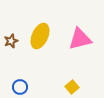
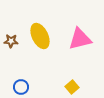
yellow ellipse: rotated 50 degrees counterclockwise
brown star: rotated 24 degrees clockwise
blue circle: moved 1 px right
